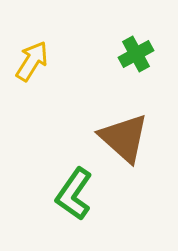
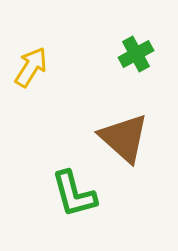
yellow arrow: moved 1 px left, 6 px down
green L-shape: rotated 50 degrees counterclockwise
